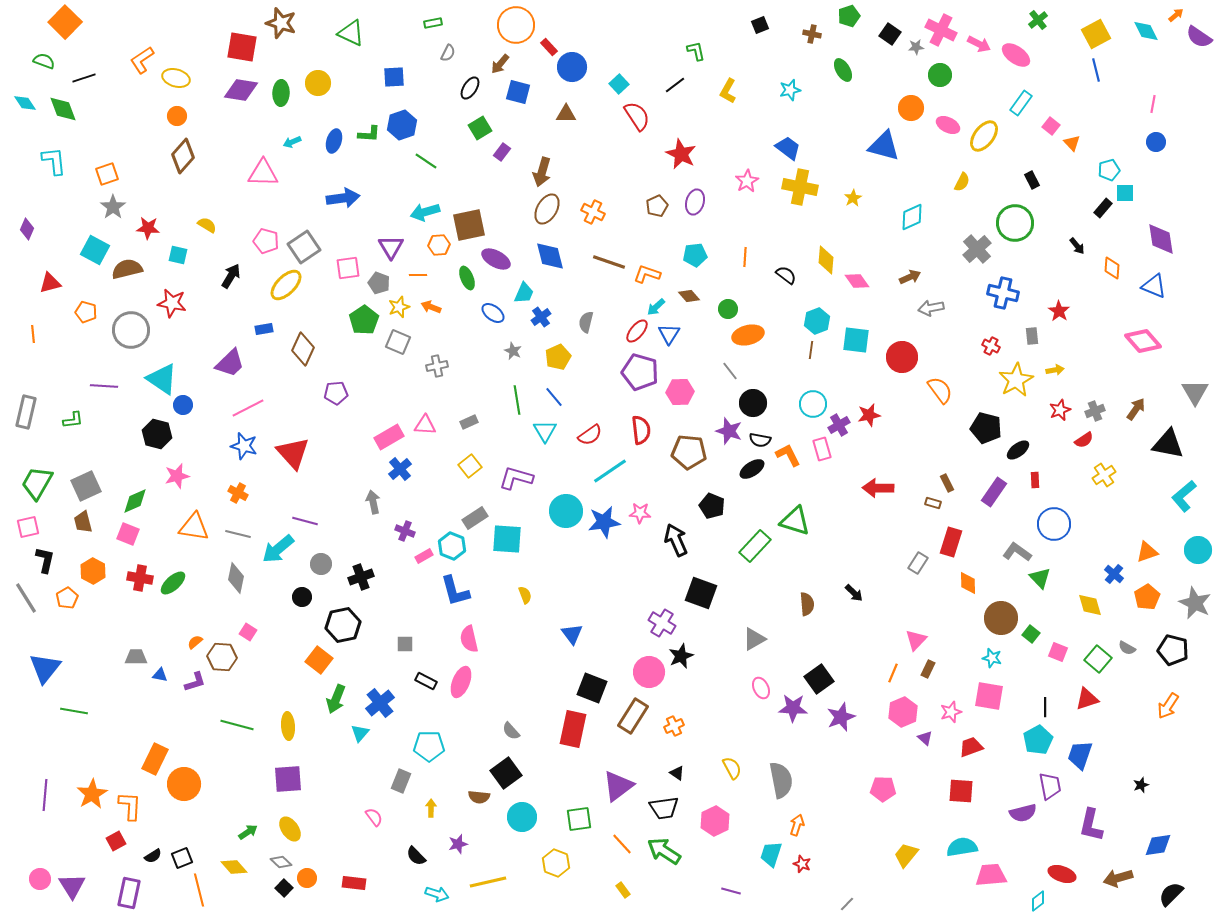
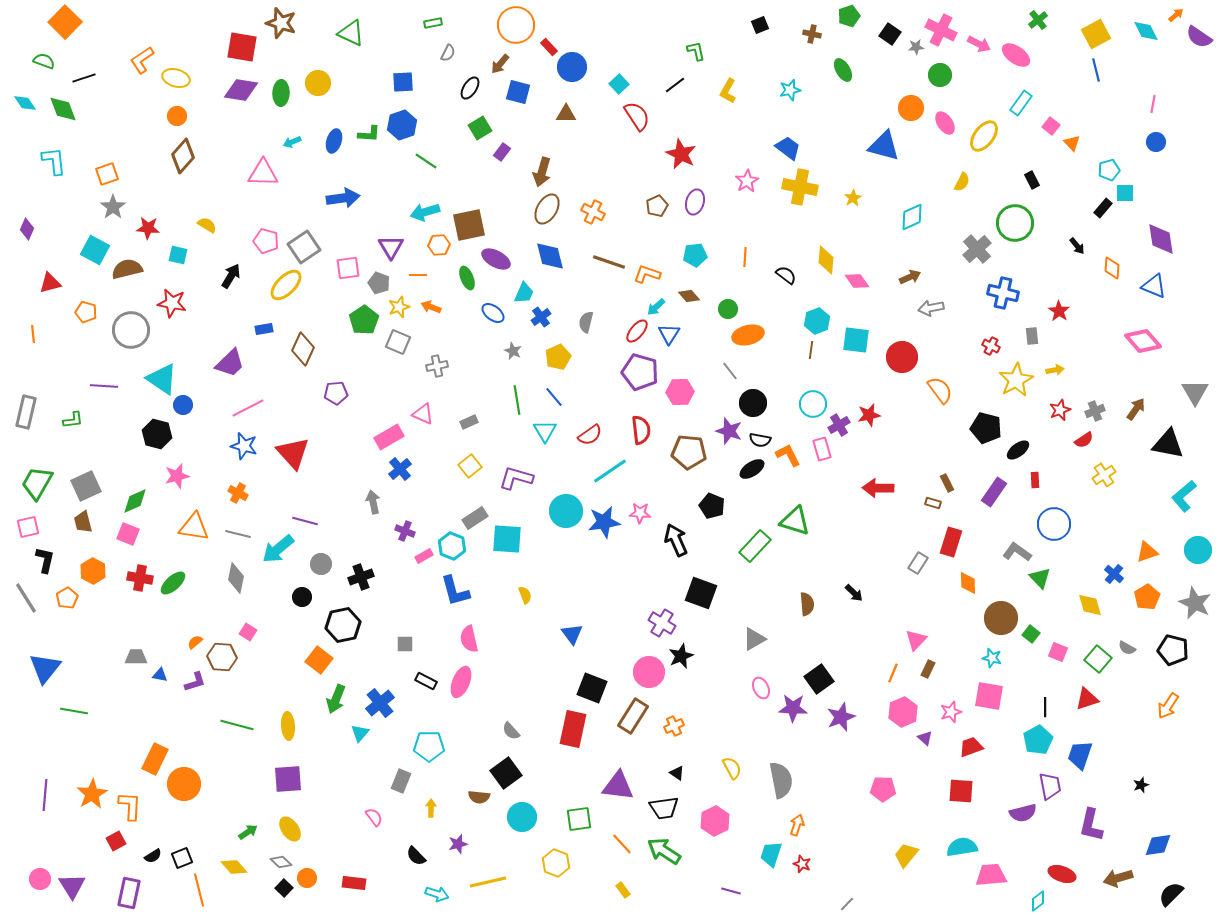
blue square at (394, 77): moved 9 px right, 5 px down
pink ellipse at (948, 125): moved 3 px left, 2 px up; rotated 30 degrees clockwise
pink triangle at (425, 425): moved 2 px left, 11 px up; rotated 20 degrees clockwise
purple triangle at (618, 786): rotated 44 degrees clockwise
